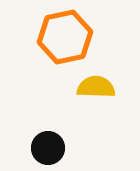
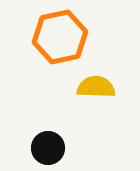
orange hexagon: moved 5 px left
